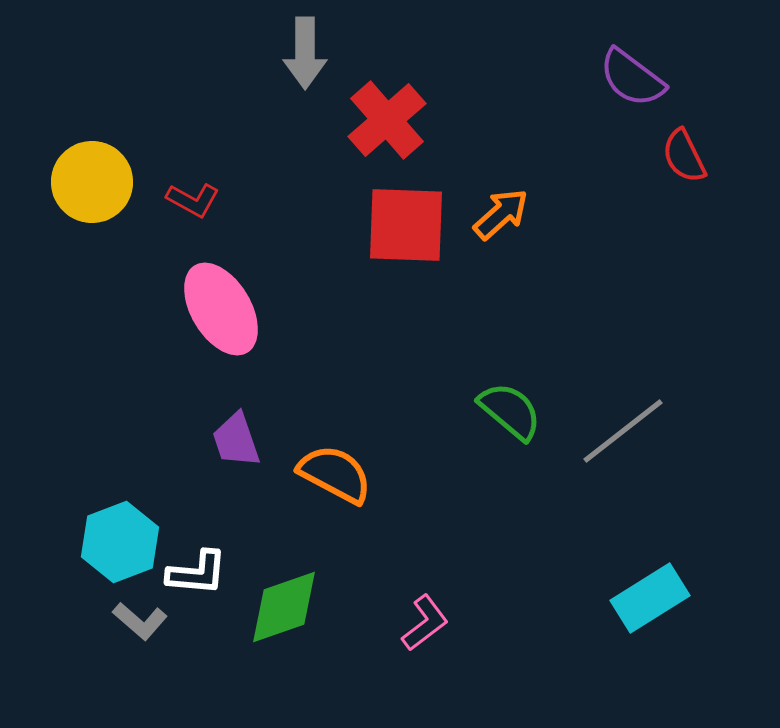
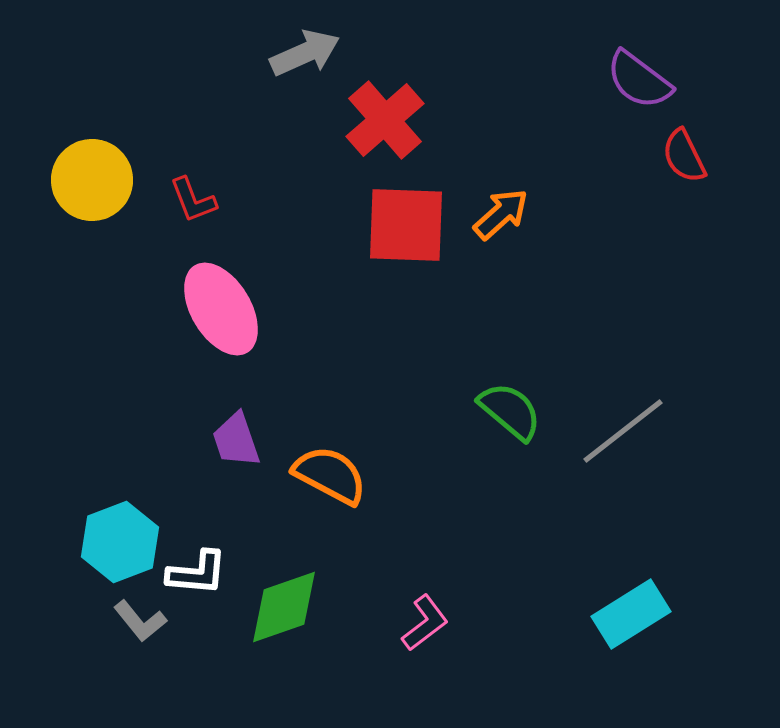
gray arrow: rotated 114 degrees counterclockwise
purple semicircle: moved 7 px right, 2 px down
red cross: moved 2 px left
yellow circle: moved 2 px up
red L-shape: rotated 40 degrees clockwise
orange semicircle: moved 5 px left, 1 px down
cyan rectangle: moved 19 px left, 16 px down
gray L-shape: rotated 10 degrees clockwise
